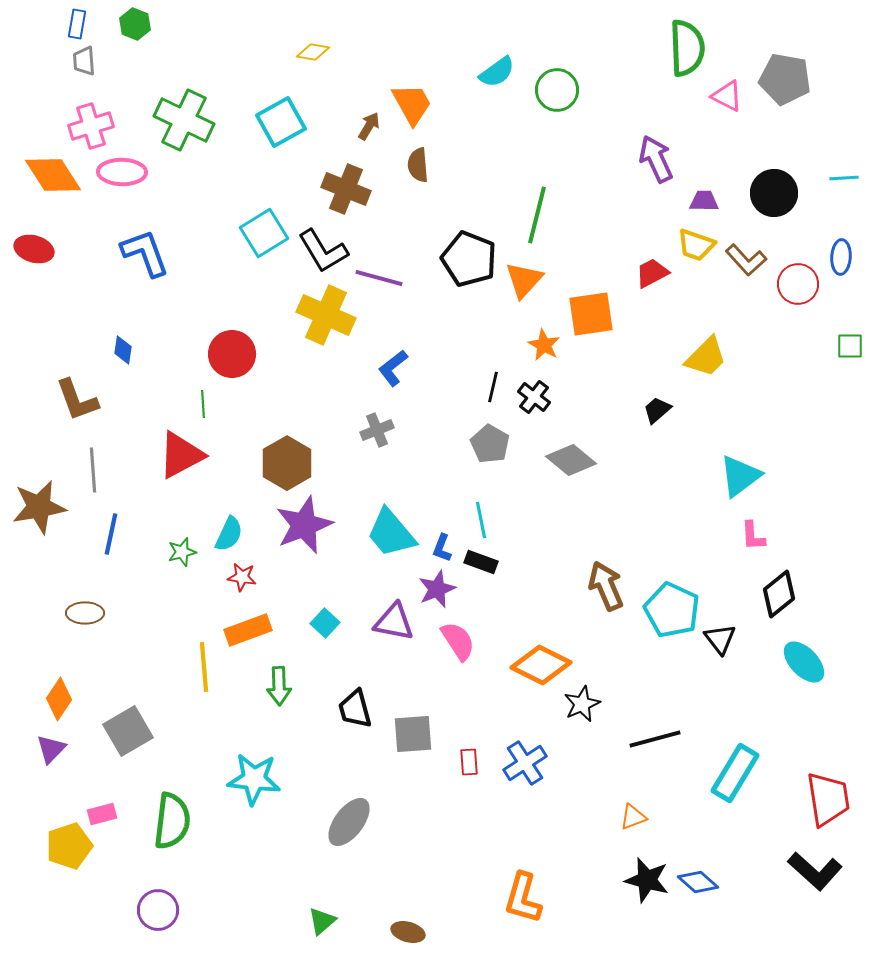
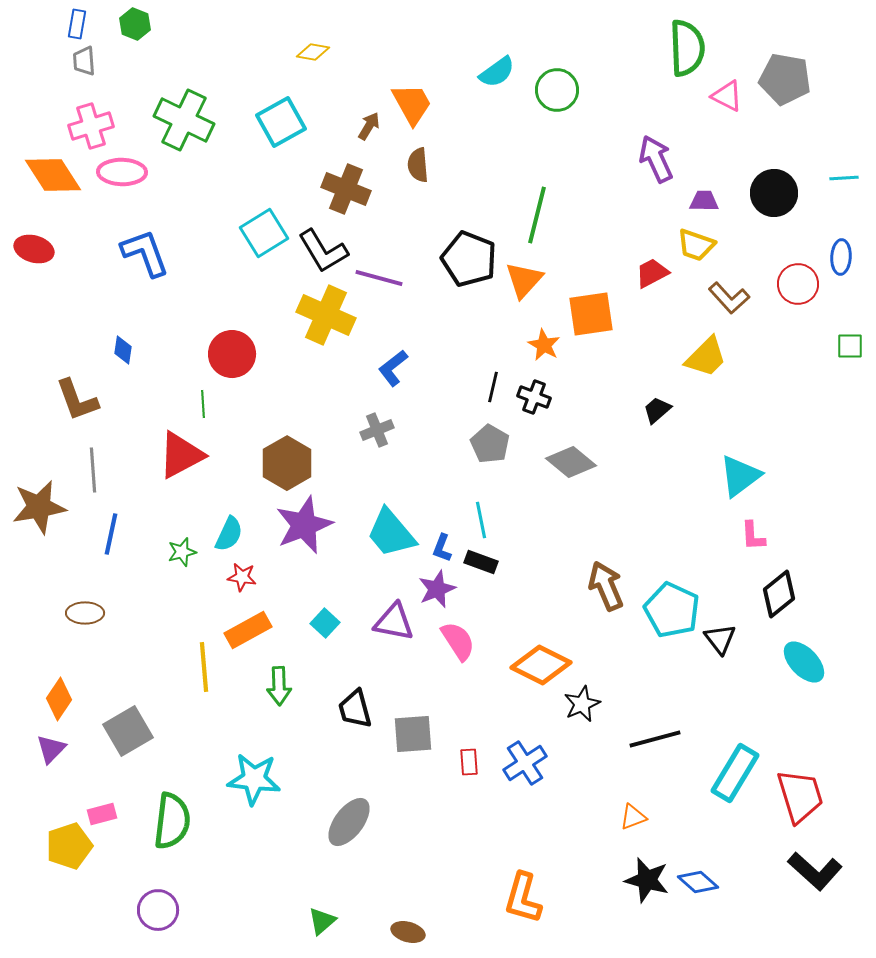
brown L-shape at (746, 260): moved 17 px left, 38 px down
black cross at (534, 397): rotated 16 degrees counterclockwise
gray diamond at (571, 460): moved 2 px down
orange rectangle at (248, 630): rotated 9 degrees counterclockwise
red trapezoid at (828, 799): moved 28 px left, 3 px up; rotated 8 degrees counterclockwise
